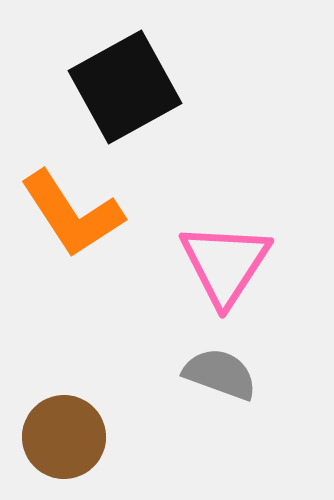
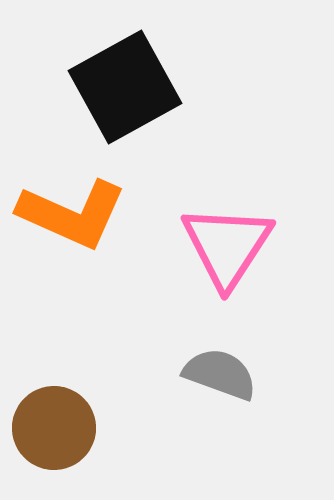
orange L-shape: rotated 33 degrees counterclockwise
pink triangle: moved 2 px right, 18 px up
brown circle: moved 10 px left, 9 px up
